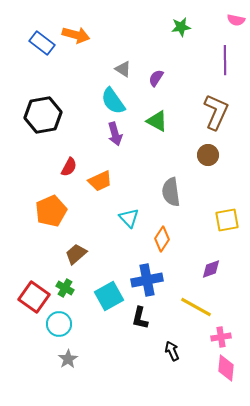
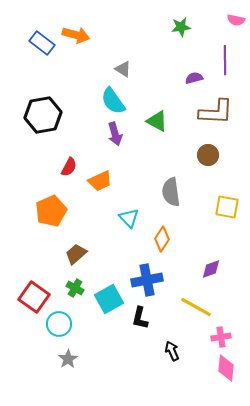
purple semicircle: moved 38 px right; rotated 42 degrees clockwise
brown L-shape: rotated 69 degrees clockwise
yellow square: moved 13 px up; rotated 20 degrees clockwise
green cross: moved 10 px right
cyan square: moved 3 px down
